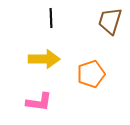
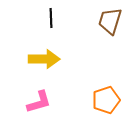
orange pentagon: moved 15 px right, 26 px down
pink L-shape: rotated 24 degrees counterclockwise
